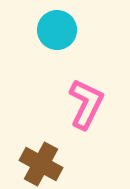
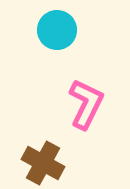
brown cross: moved 2 px right, 1 px up
